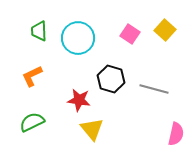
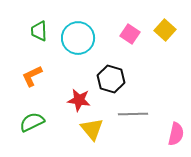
gray line: moved 21 px left, 25 px down; rotated 16 degrees counterclockwise
